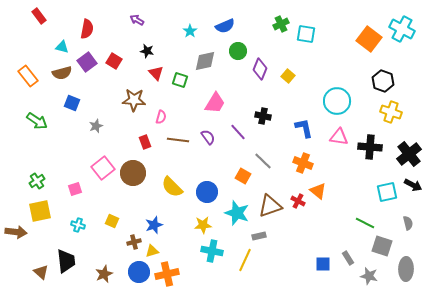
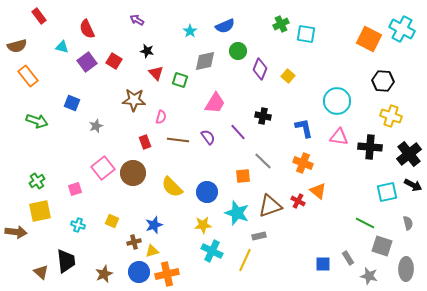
red semicircle at (87, 29): rotated 144 degrees clockwise
orange square at (369, 39): rotated 10 degrees counterclockwise
brown semicircle at (62, 73): moved 45 px left, 27 px up
black hexagon at (383, 81): rotated 15 degrees counterclockwise
yellow cross at (391, 112): moved 4 px down
green arrow at (37, 121): rotated 15 degrees counterclockwise
orange square at (243, 176): rotated 35 degrees counterclockwise
cyan cross at (212, 251): rotated 15 degrees clockwise
